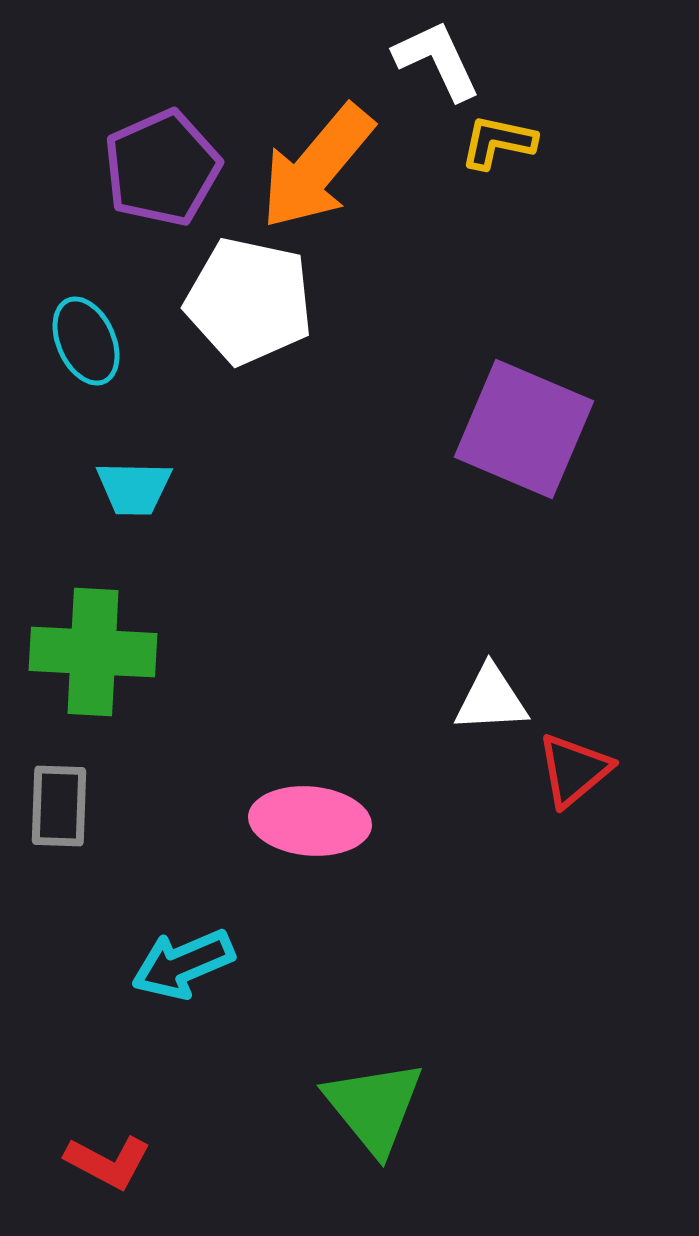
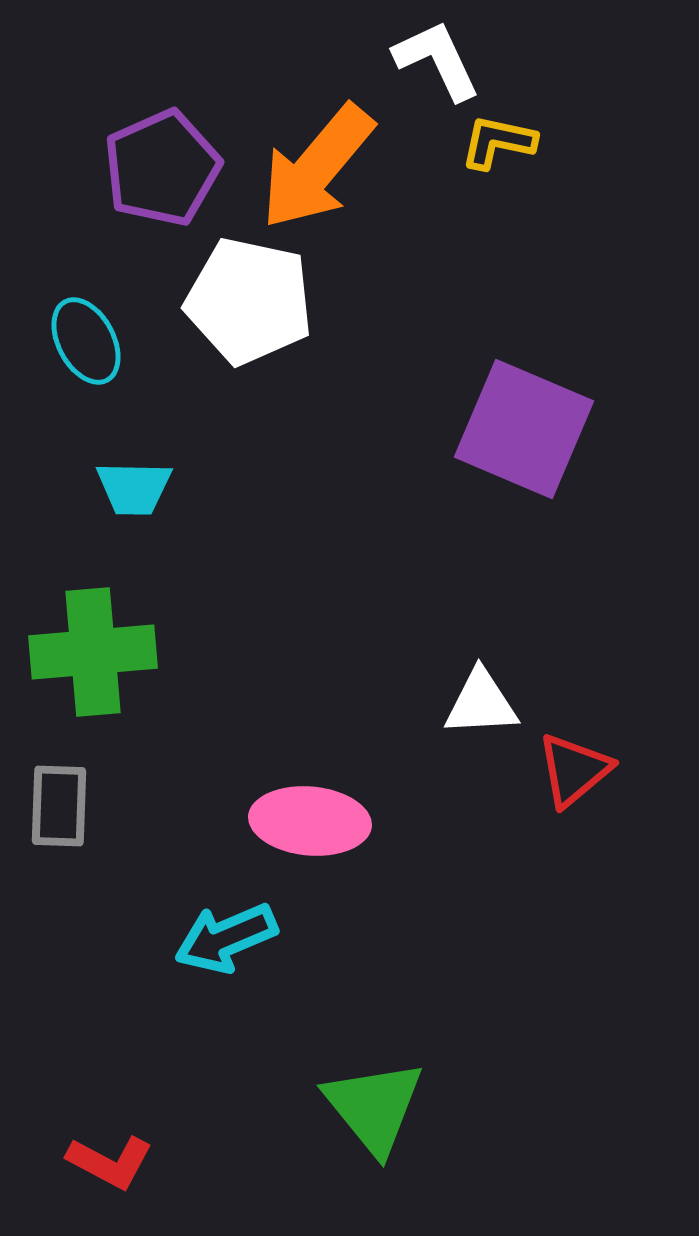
cyan ellipse: rotated 4 degrees counterclockwise
green cross: rotated 8 degrees counterclockwise
white triangle: moved 10 px left, 4 px down
cyan arrow: moved 43 px right, 26 px up
red L-shape: moved 2 px right
